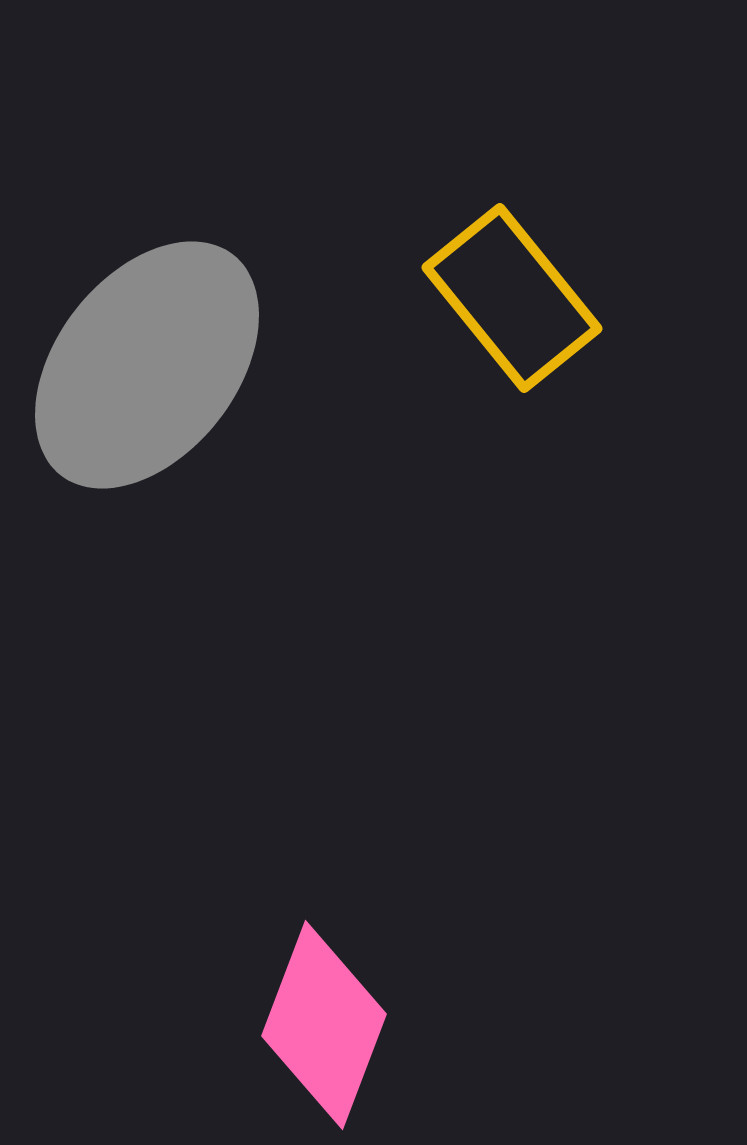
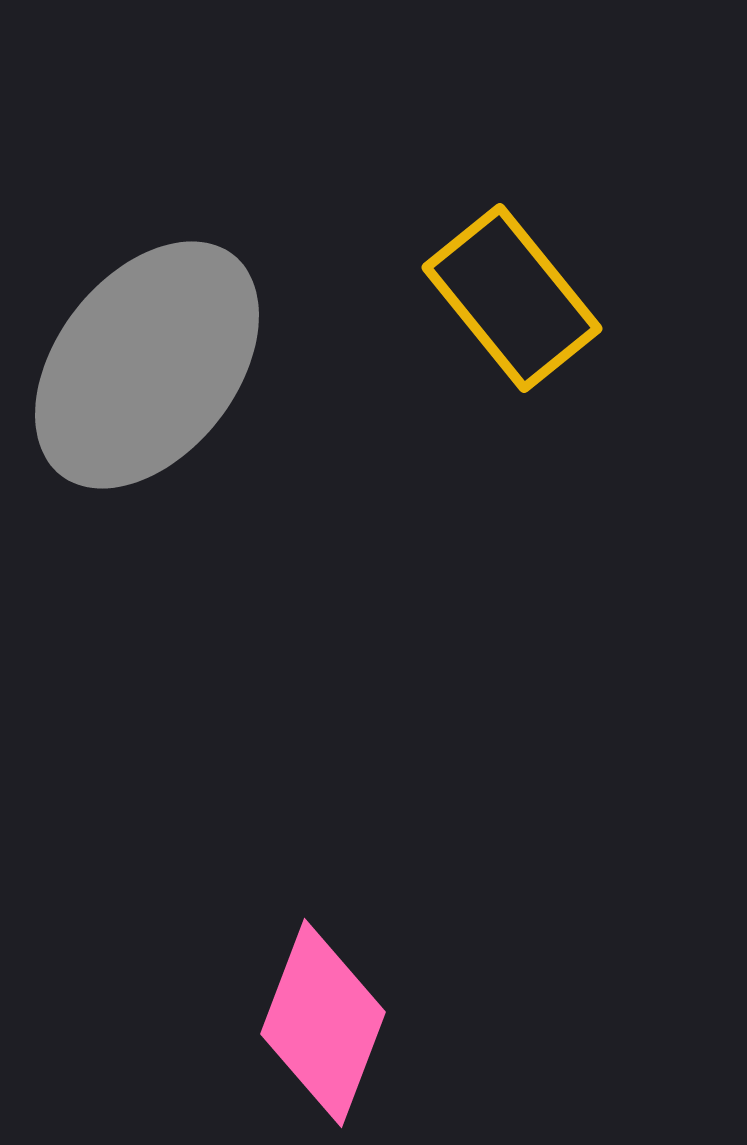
pink diamond: moved 1 px left, 2 px up
